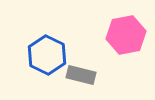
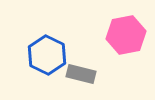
gray rectangle: moved 1 px up
